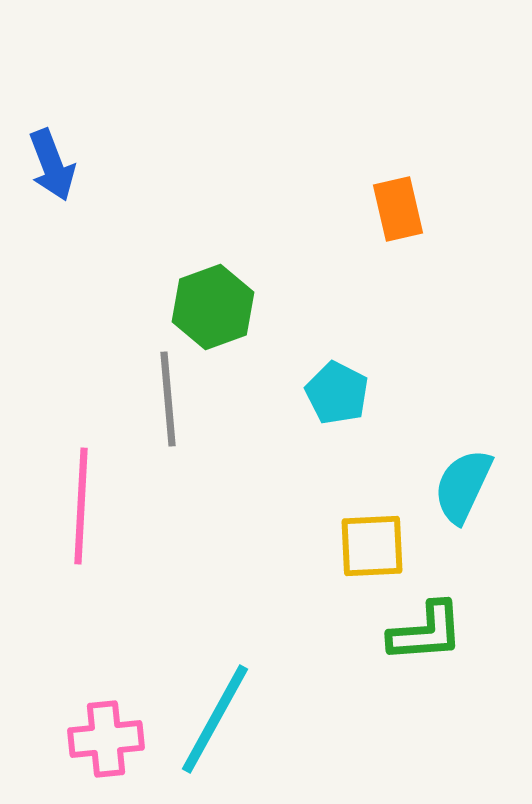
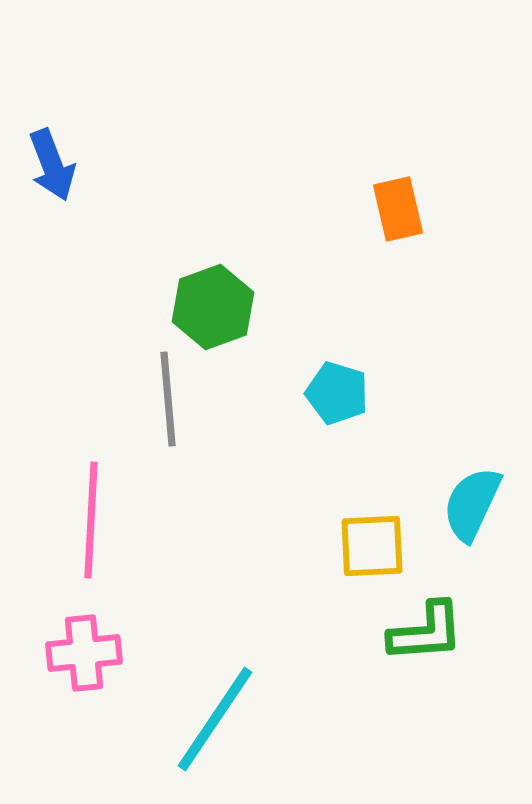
cyan pentagon: rotated 10 degrees counterclockwise
cyan semicircle: moved 9 px right, 18 px down
pink line: moved 10 px right, 14 px down
cyan line: rotated 5 degrees clockwise
pink cross: moved 22 px left, 86 px up
